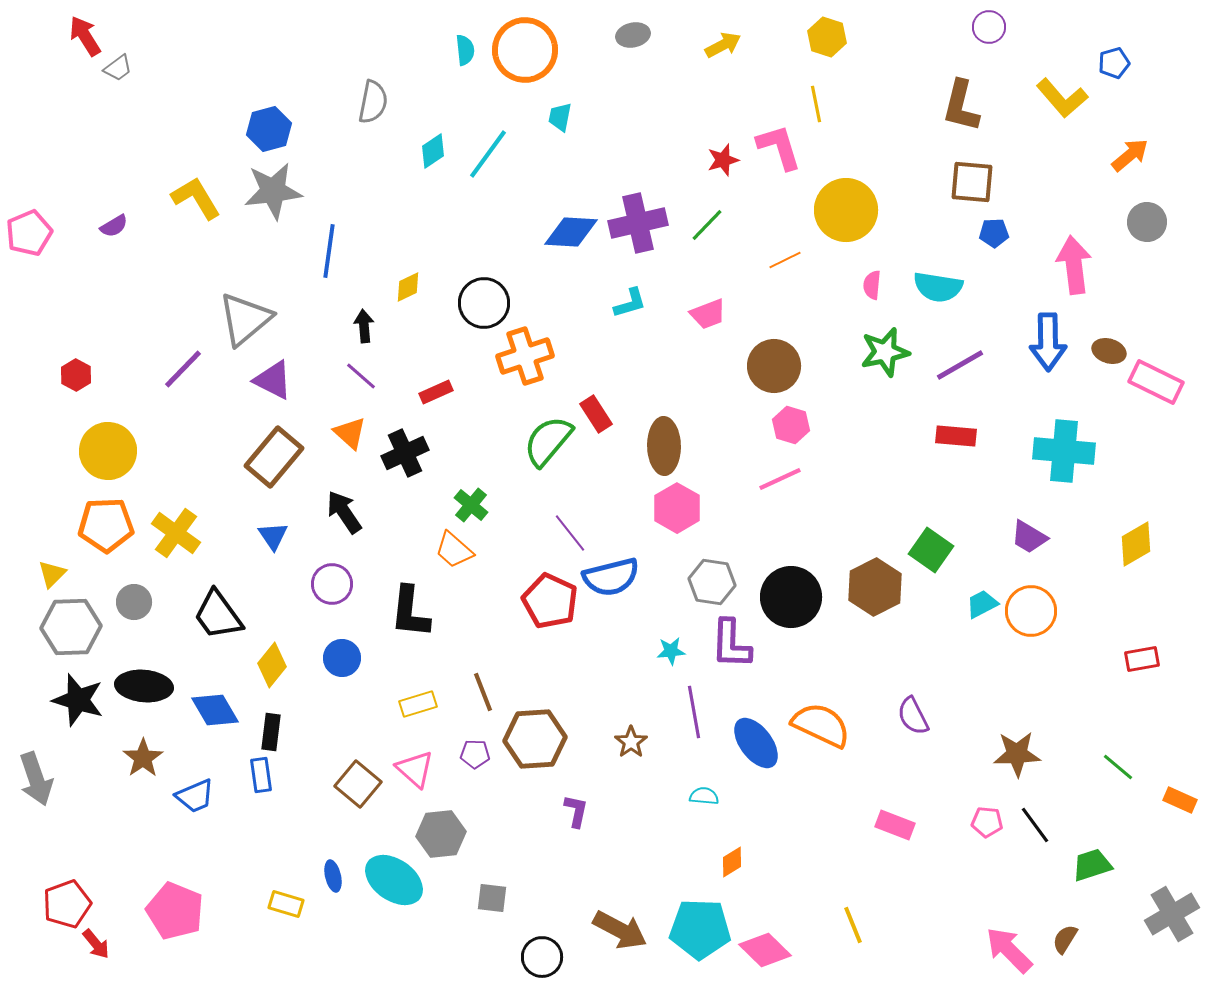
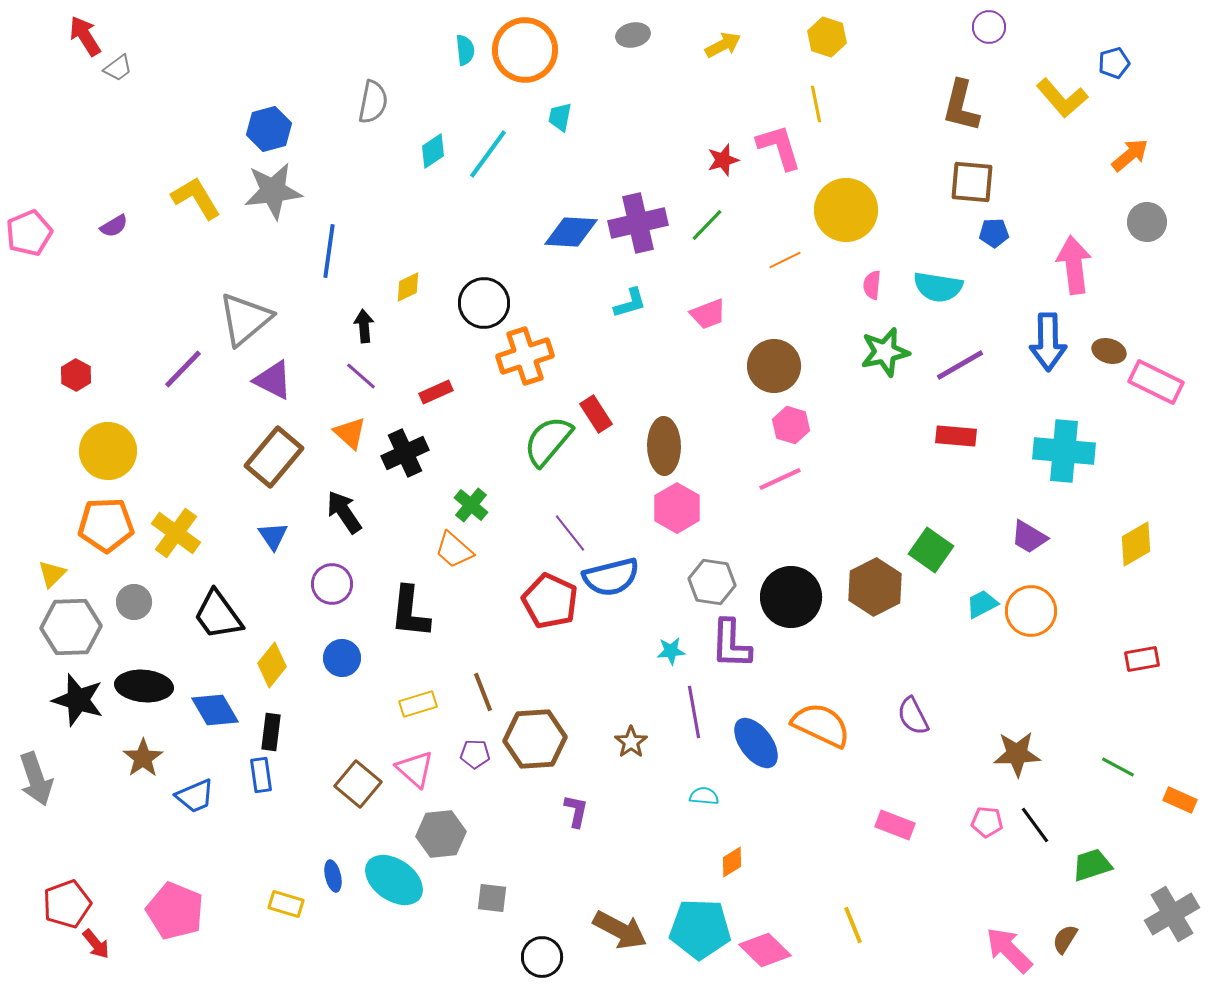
green line at (1118, 767): rotated 12 degrees counterclockwise
